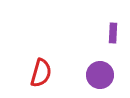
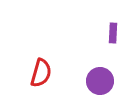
purple circle: moved 6 px down
